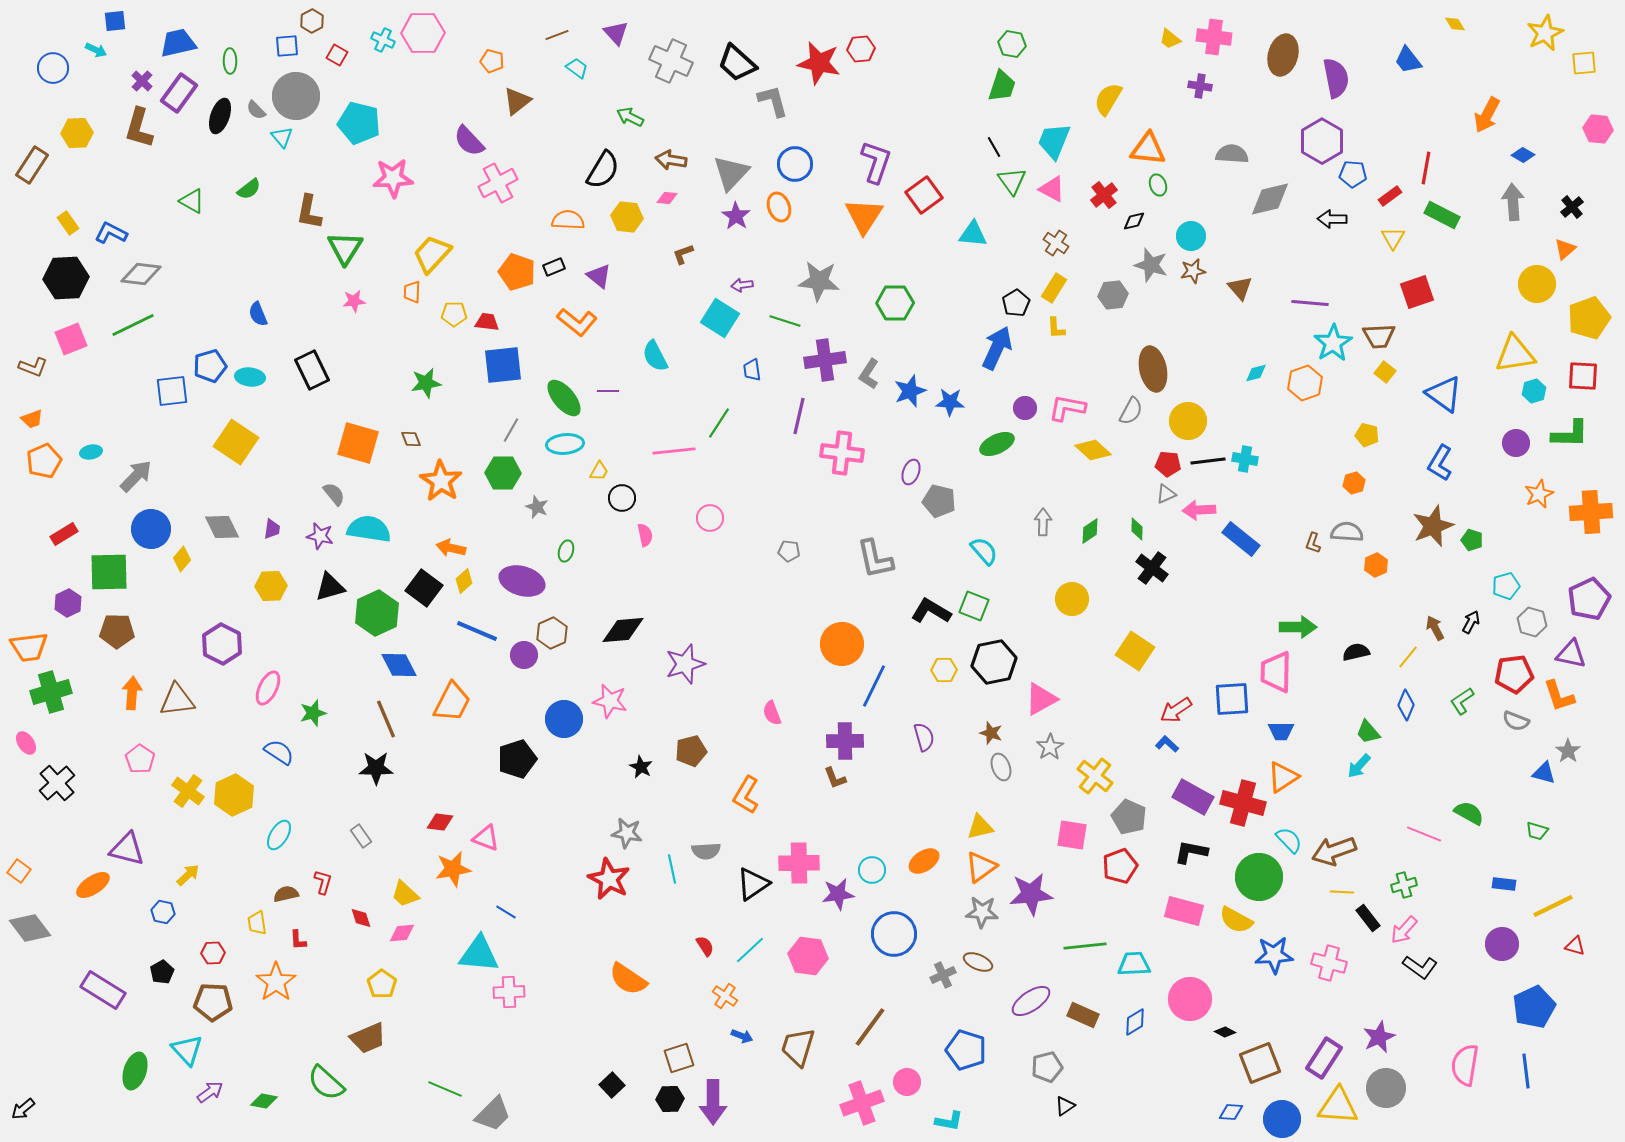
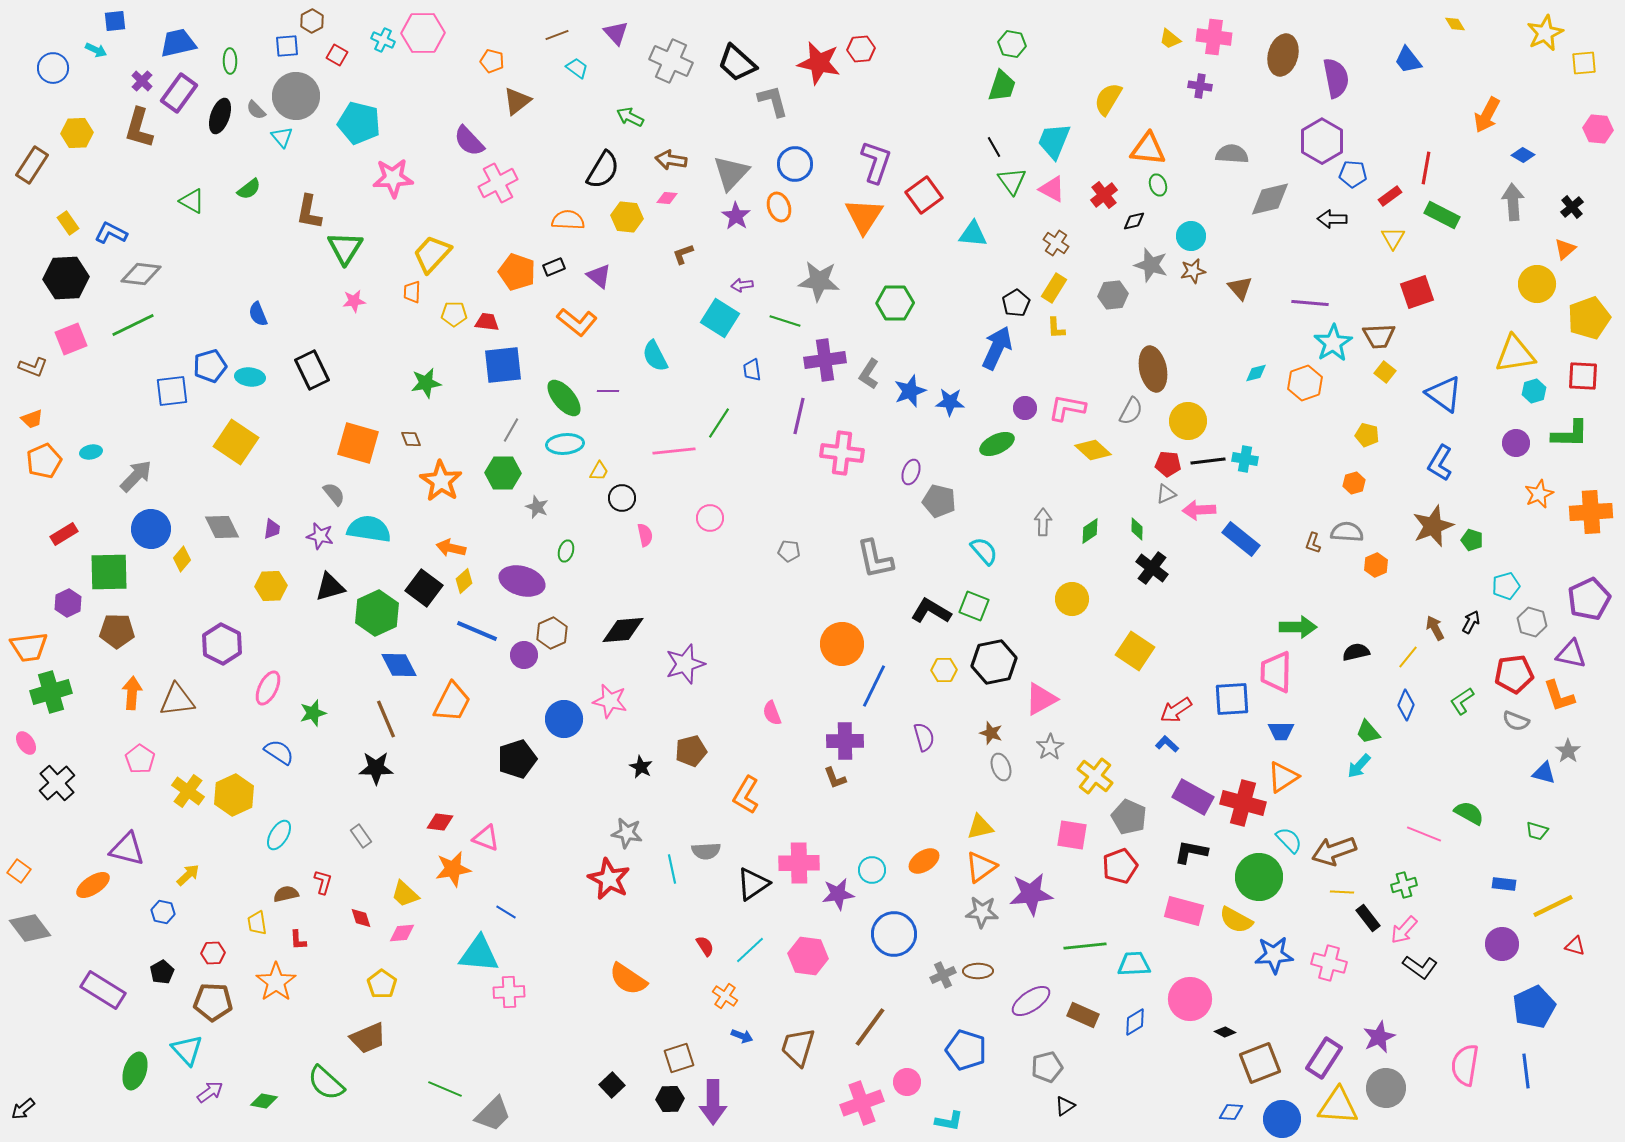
brown ellipse at (978, 962): moved 9 px down; rotated 24 degrees counterclockwise
